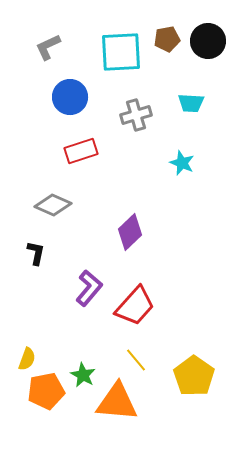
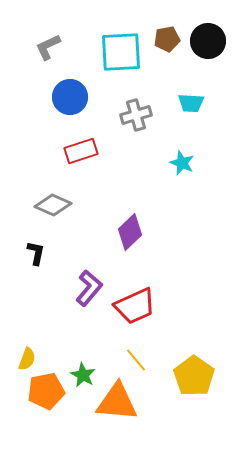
red trapezoid: rotated 24 degrees clockwise
